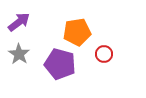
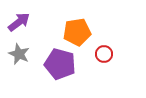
gray star: rotated 10 degrees counterclockwise
